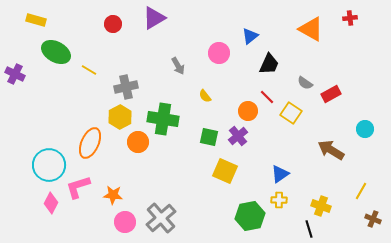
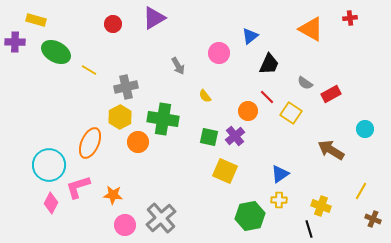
purple cross at (15, 74): moved 32 px up; rotated 24 degrees counterclockwise
purple cross at (238, 136): moved 3 px left
pink circle at (125, 222): moved 3 px down
